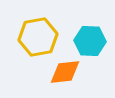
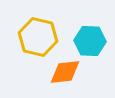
yellow hexagon: rotated 24 degrees clockwise
